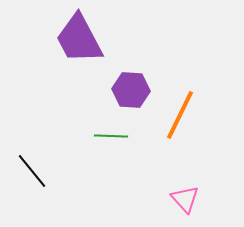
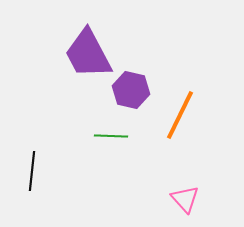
purple trapezoid: moved 9 px right, 15 px down
purple hexagon: rotated 9 degrees clockwise
black line: rotated 45 degrees clockwise
